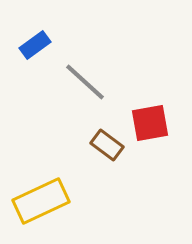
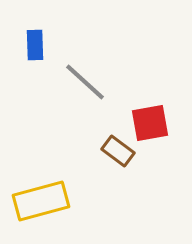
blue rectangle: rotated 56 degrees counterclockwise
brown rectangle: moved 11 px right, 6 px down
yellow rectangle: rotated 10 degrees clockwise
